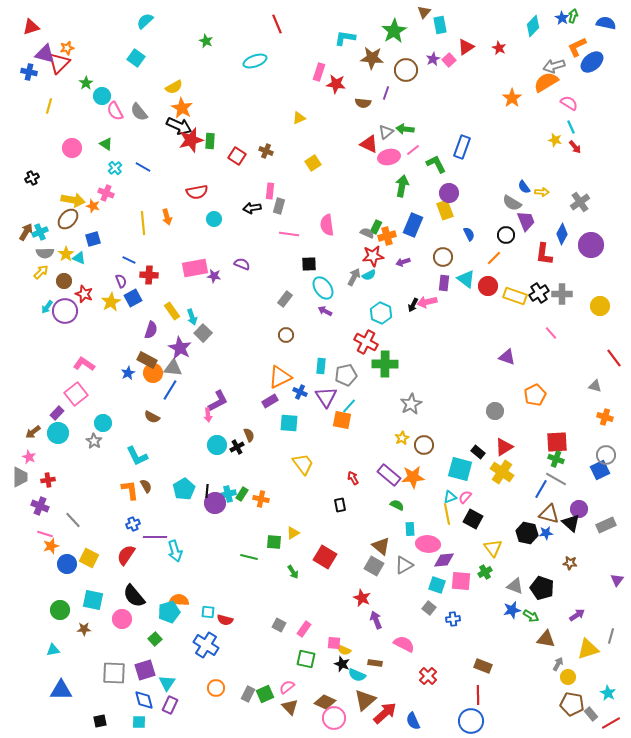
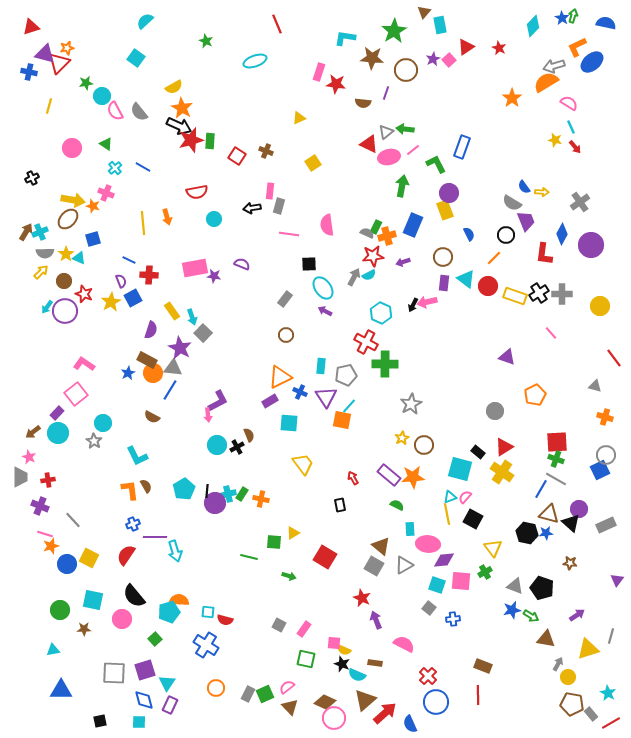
green star at (86, 83): rotated 24 degrees clockwise
green arrow at (293, 572): moved 4 px left, 4 px down; rotated 40 degrees counterclockwise
blue semicircle at (413, 721): moved 3 px left, 3 px down
blue circle at (471, 721): moved 35 px left, 19 px up
